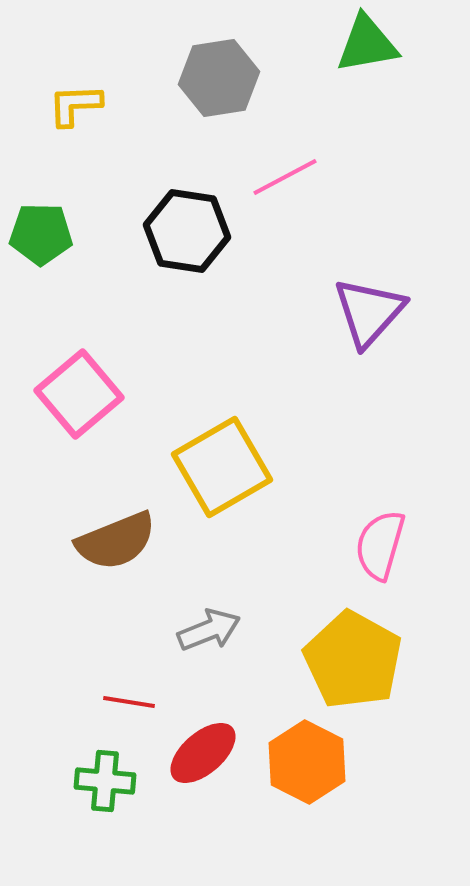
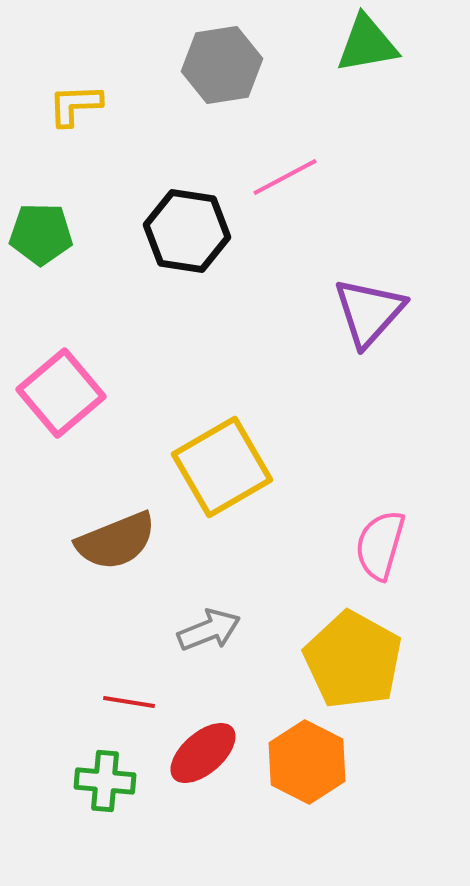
gray hexagon: moved 3 px right, 13 px up
pink square: moved 18 px left, 1 px up
